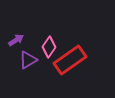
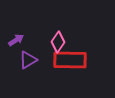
pink diamond: moved 9 px right, 5 px up
red rectangle: rotated 36 degrees clockwise
